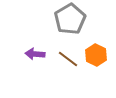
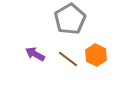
purple arrow: rotated 24 degrees clockwise
